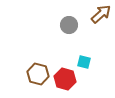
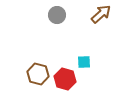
gray circle: moved 12 px left, 10 px up
cyan square: rotated 16 degrees counterclockwise
